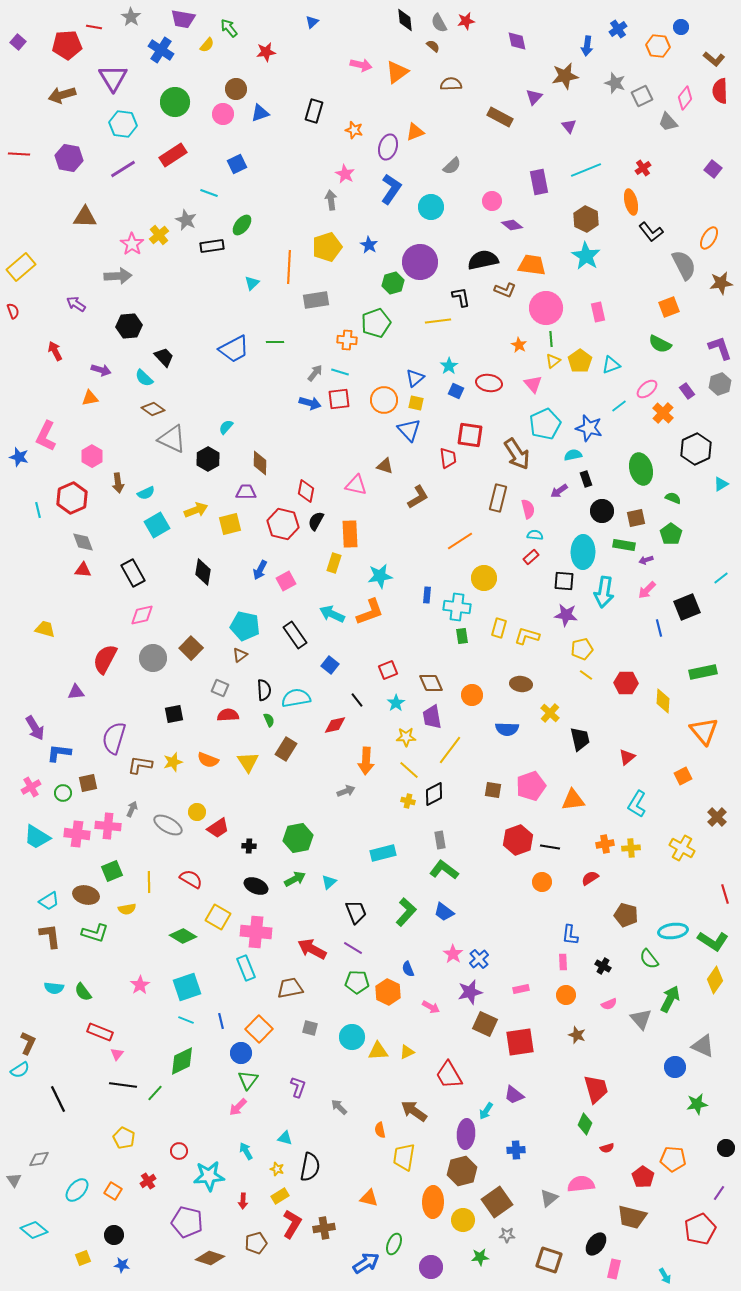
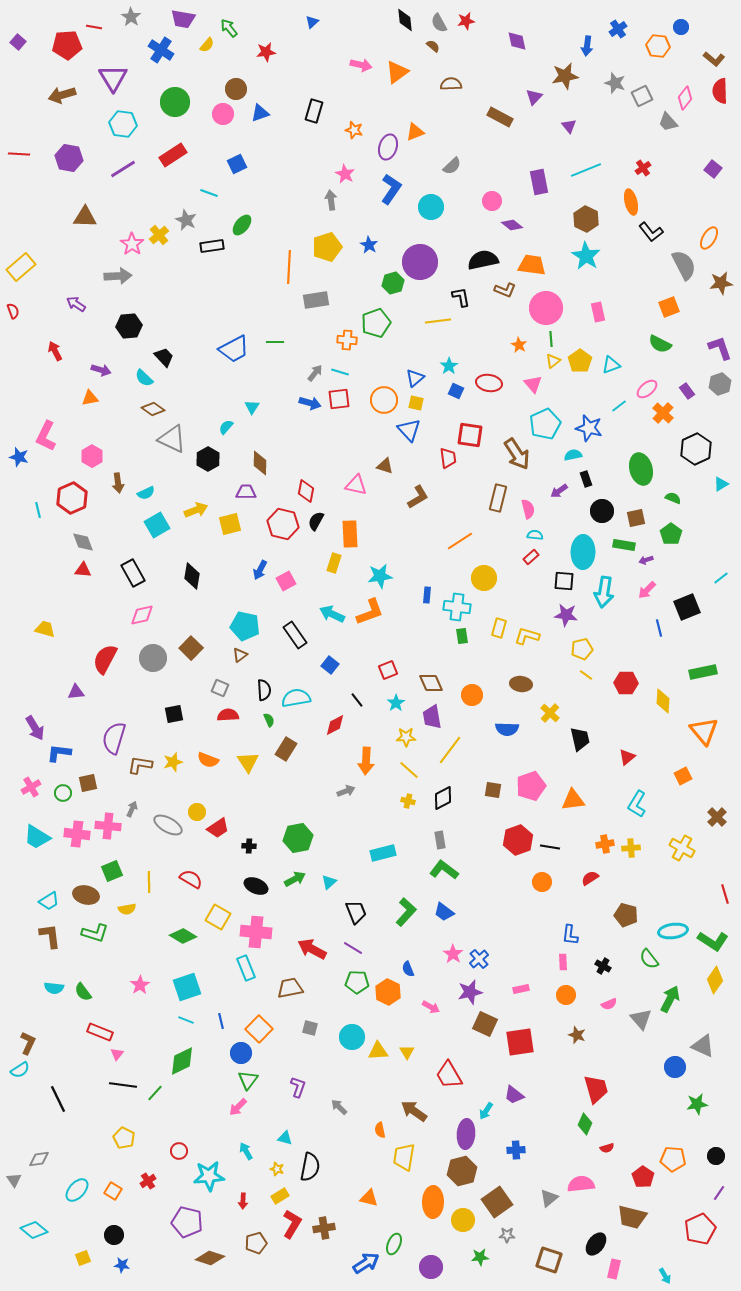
cyan triangle at (252, 283): moved 124 px down; rotated 14 degrees counterclockwise
black diamond at (203, 572): moved 11 px left, 4 px down
red diamond at (335, 725): rotated 15 degrees counterclockwise
black diamond at (434, 794): moved 9 px right, 4 px down
yellow triangle at (407, 1052): rotated 35 degrees counterclockwise
black circle at (726, 1148): moved 10 px left, 8 px down
